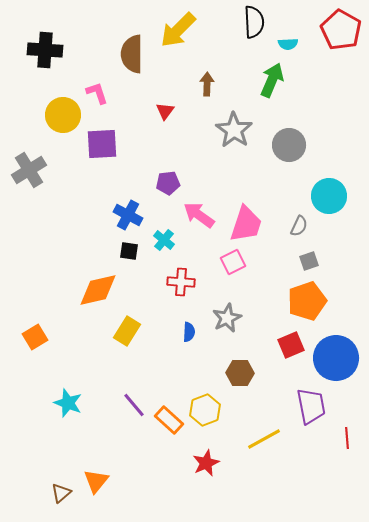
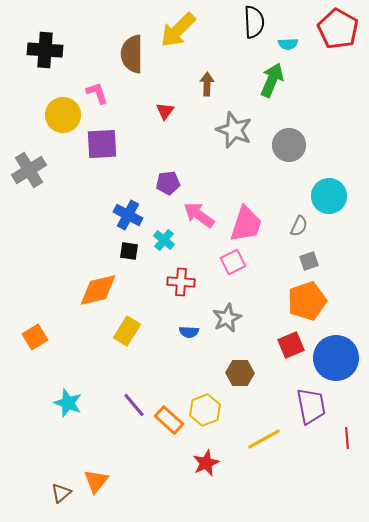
red pentagon at (341, 30): moved 3 px left, 1 px up
gray star at (234, 130): rotated 12 degrees counterclockwise
blue semicircle at (189, 332): rotated 90 degrees clockwise
